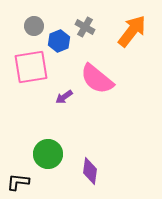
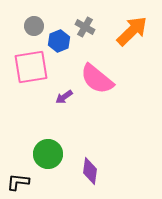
orange arrow: rotated 8 degrees clockwise
